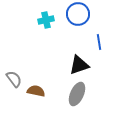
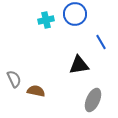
blue circle: moved 3 px left
blue line: moved 2 px right; rotated 21 degrees counterclockwise
black triangle: rotated 10 degrees clockwise
gray semicircle: rotated 12 degrees clockwise
gray ellipse: moved 16 px right, 6 px down
